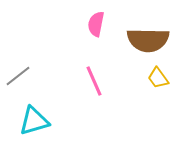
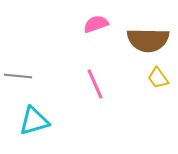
pink semicircle: rotated 60 degrees clockwise
gray line: rotated 44 degrees clockwise
pink line: moved 1 px right, 3 px down
